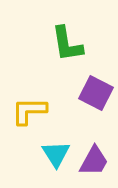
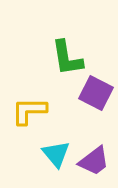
green L-shape: moved 14 px down
cyan triangle: rotated 8 degrees counterclockwise
purple trapezoid: rotated 24 degrees clockwise
